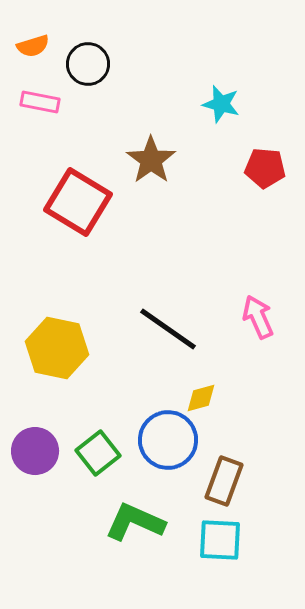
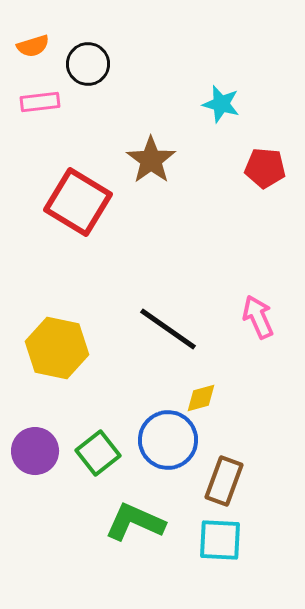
pink rectangle: rotated 18 degrees counterclockwise
